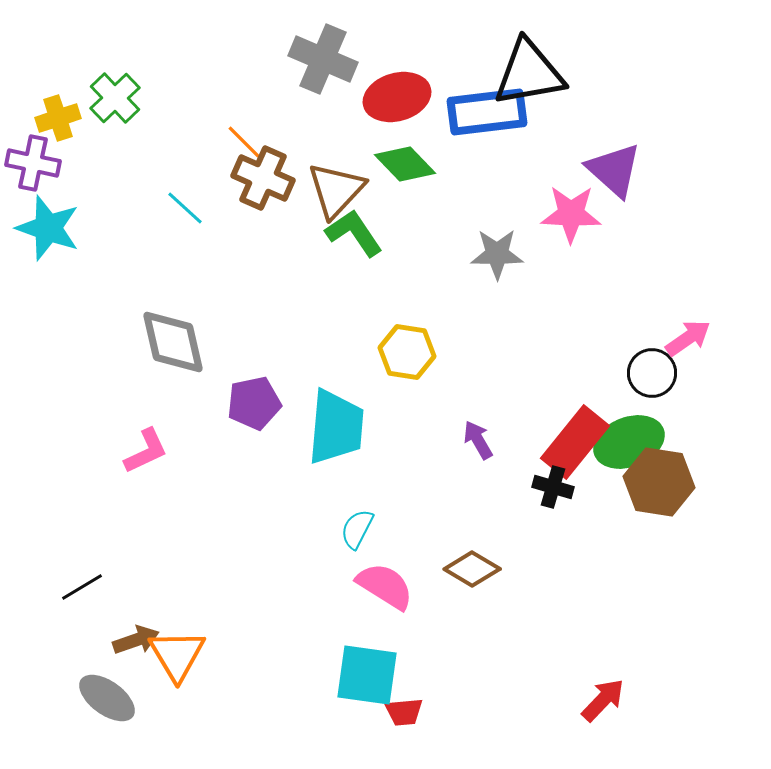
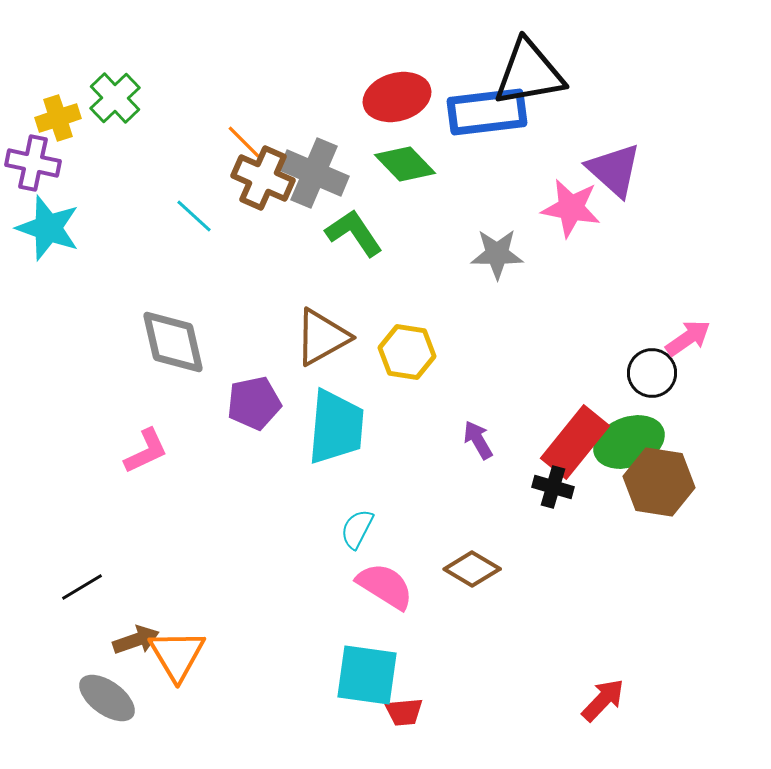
gray cross: moved 9 px left, 114 px down
brown triangle: moved 14 px left, 147 px down; rotated 18 degrees clockwise
cyan line: moved 9 px right, 8 px down
pink star: moved 6 px up; rotated 8 degrees clockwise
